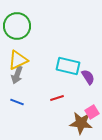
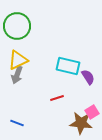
blue line: moved 21 px down
